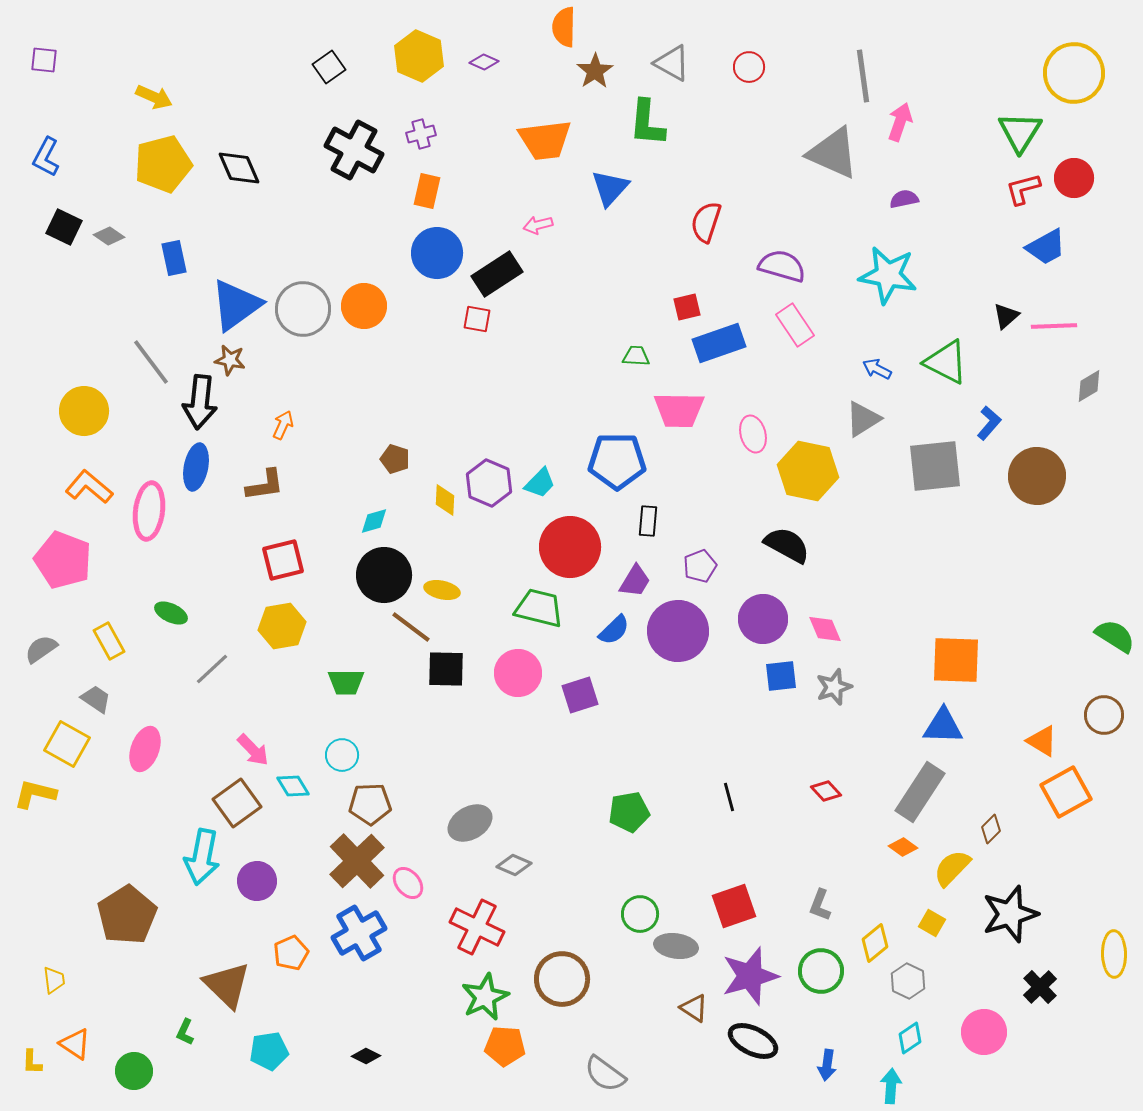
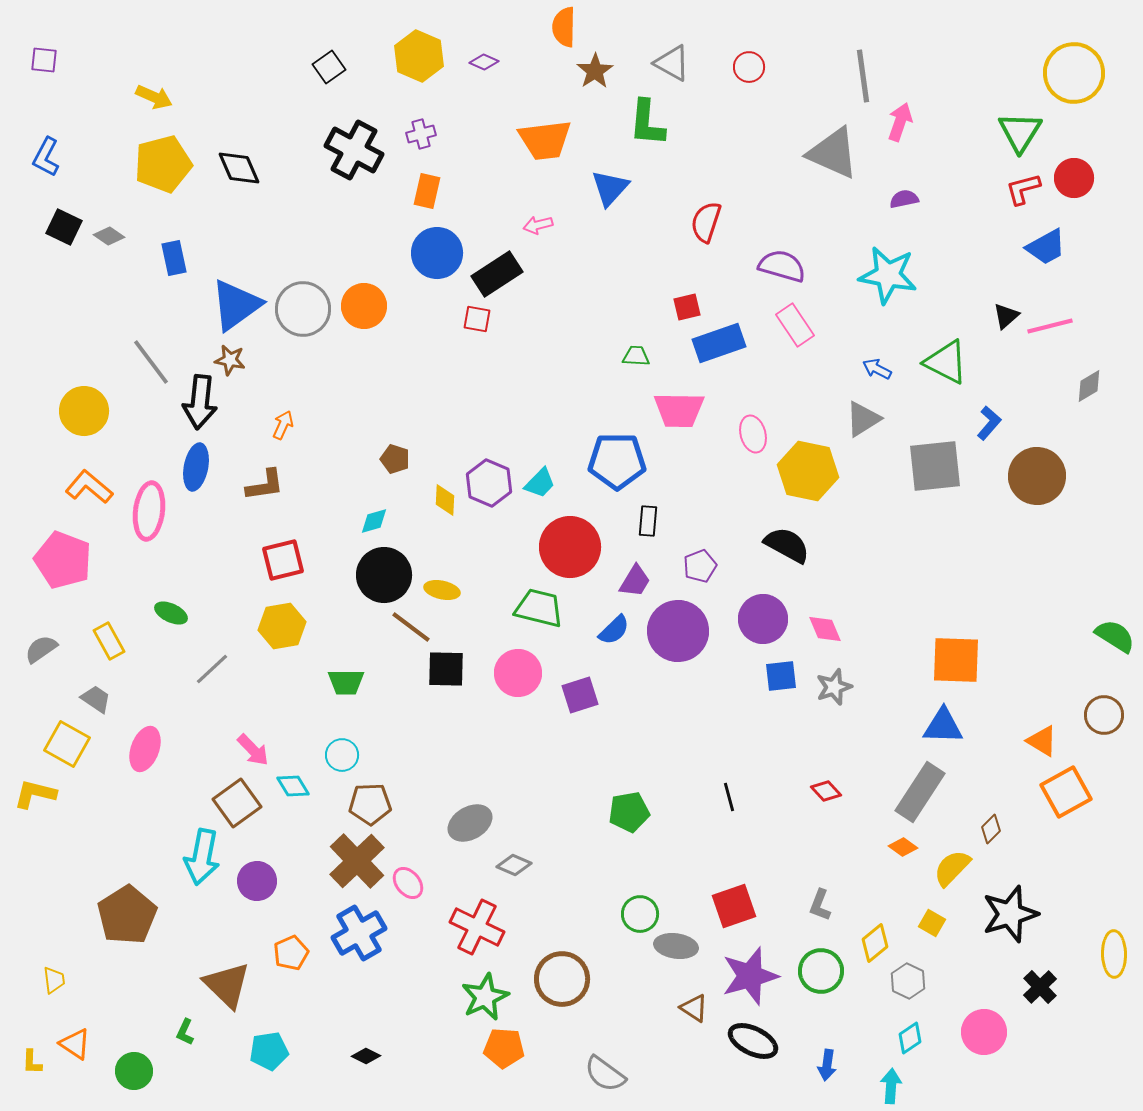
pink line at (1054, 326): moved 4 px left; rotated 12 degrees counterclockwise
orange pentagon at (505, 1046): moved 1 px left, 2 px down
